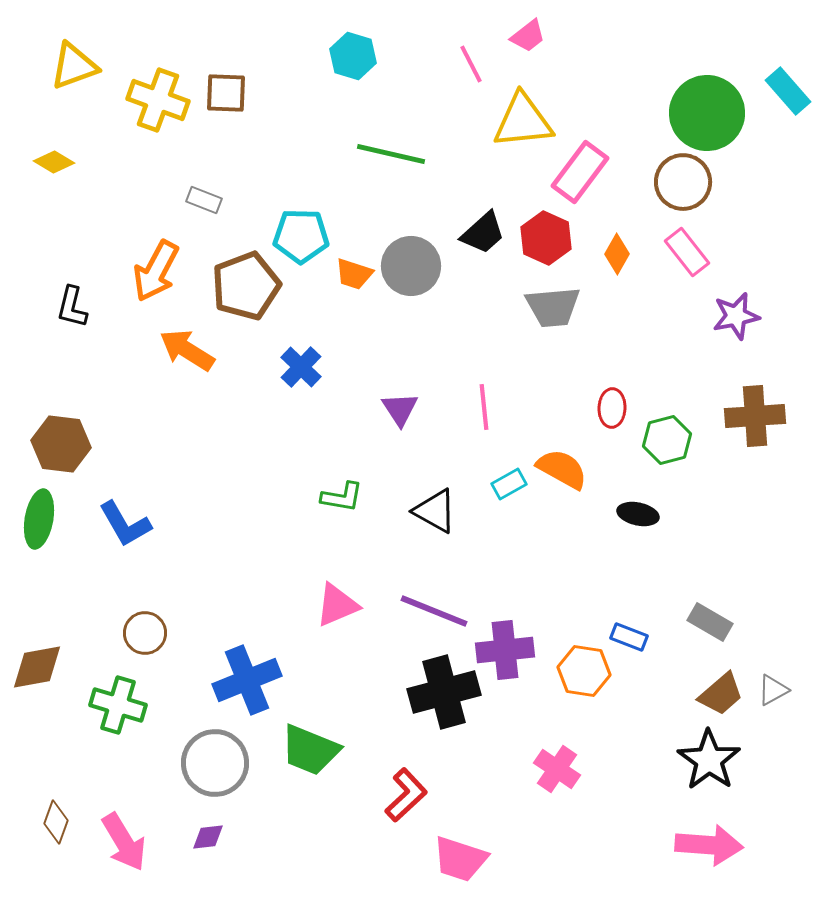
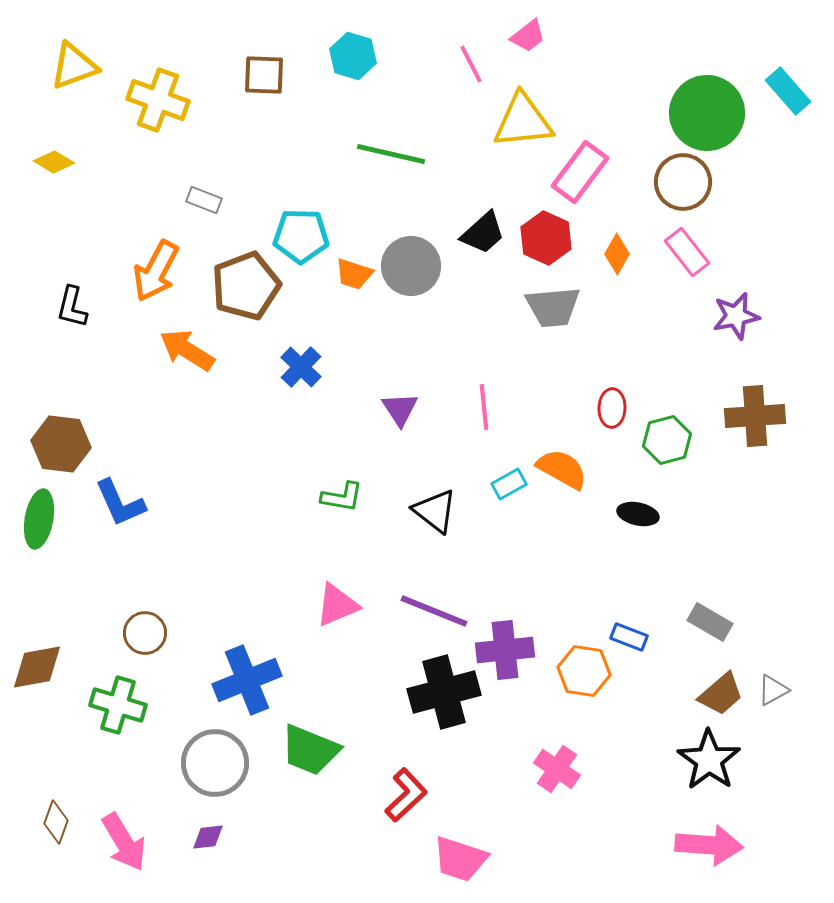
brown square at (226, 93): moved 38 px right, 18 px up
black triangle at (435, 511): rotated 9 degrees clockwise
blue L-shape at (125, 524): moved 5 px left, 21 px up; rotated 6 degrees clockwise
